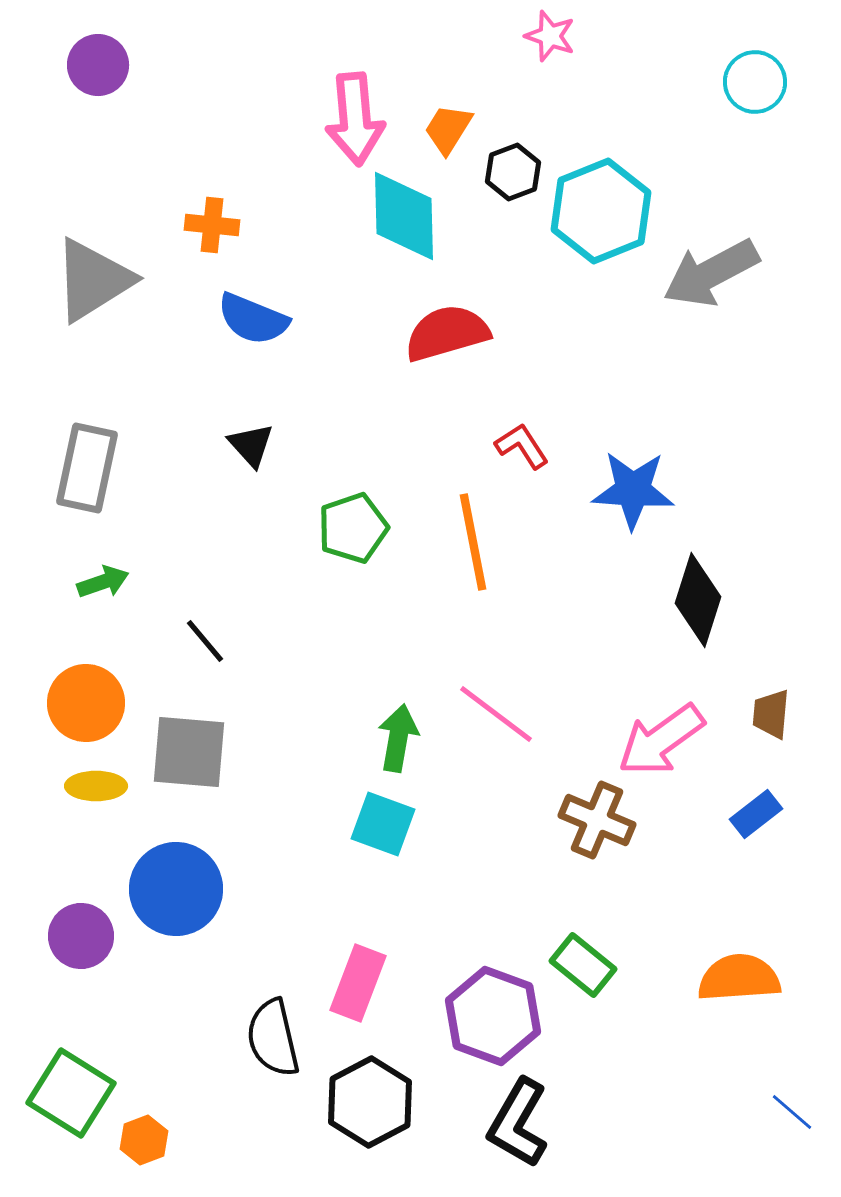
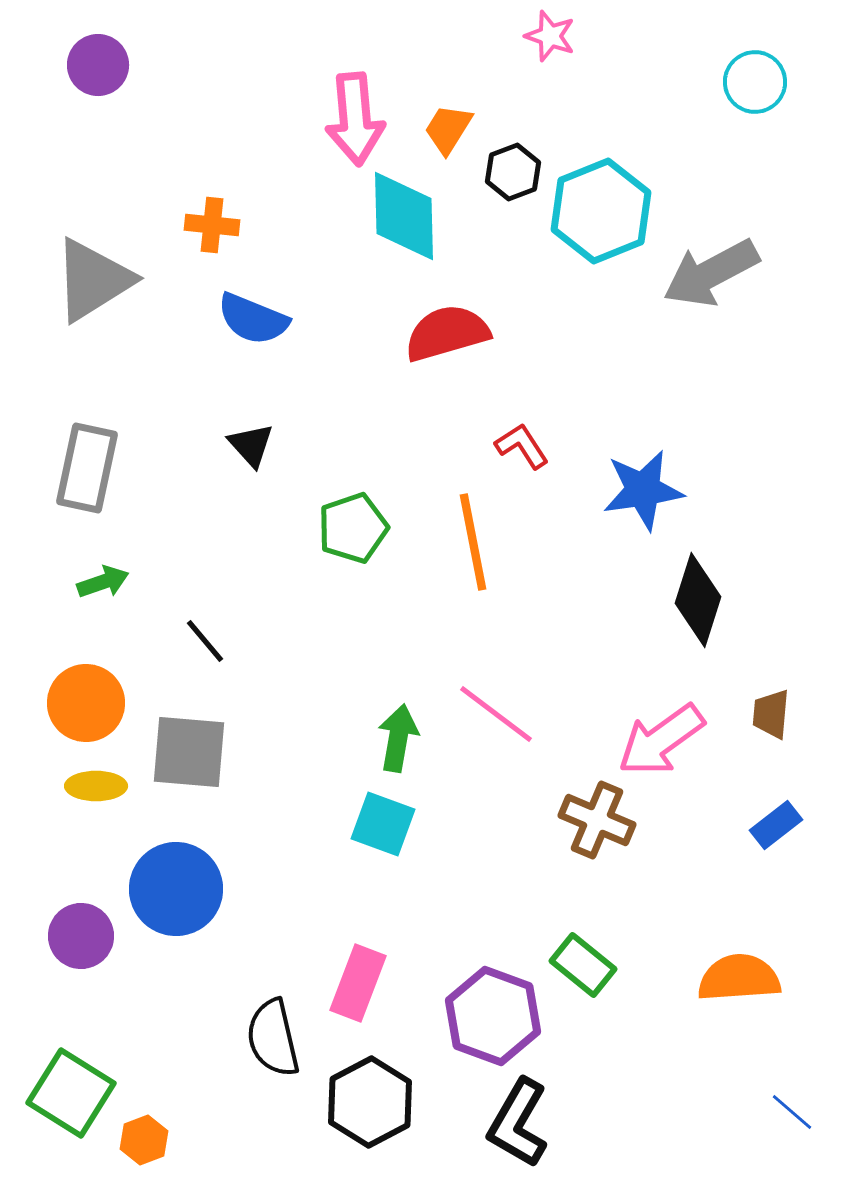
blue star at (633, 490): moved 10 px right; rotated 12 degrees counterclockwise
blue rectangle at (756, 814): moved 20 px right, 11 px down
